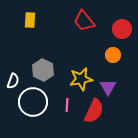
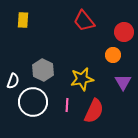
yellow rectangle: moved 7 px left
red circle: moved 2 px right, 3 px down
yellow star: moved 1 px right
purple triangle: moved 15 px right, 5 px up
